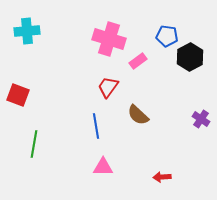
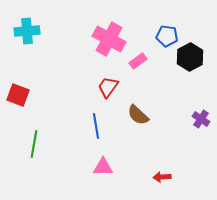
pink cross: rotated 12 degrees clockwise
